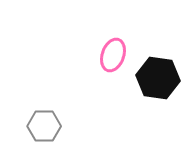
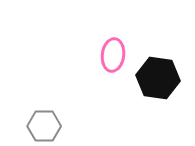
pink ellipse: rotated 12 degrees counterclockwise
